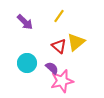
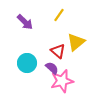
yellow line: moved 1 px up
red triangle: moved 1 px left, 5 px down
